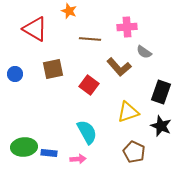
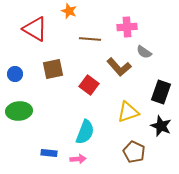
cyan semicircle: moved 2 px left; rotated 50 degrees clockwise
green ellipse: moved 5 px left, 36 px up
